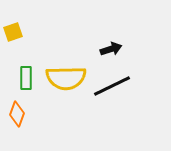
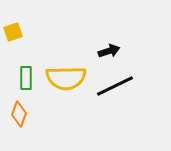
black arrow: moved 2 px left, 2 px down
black line: moved 3 px right
orange diamond: moved 2 px right
